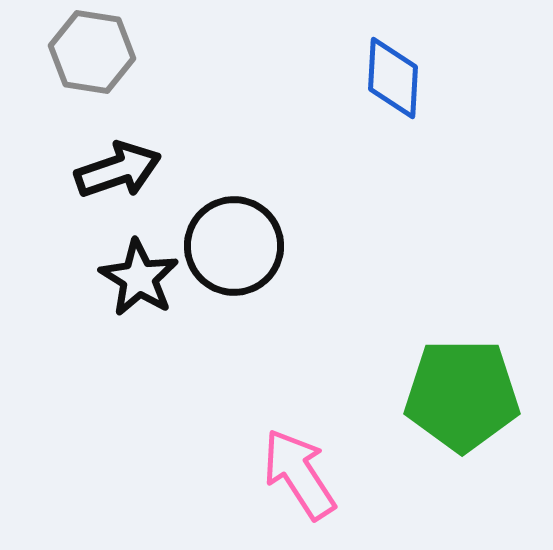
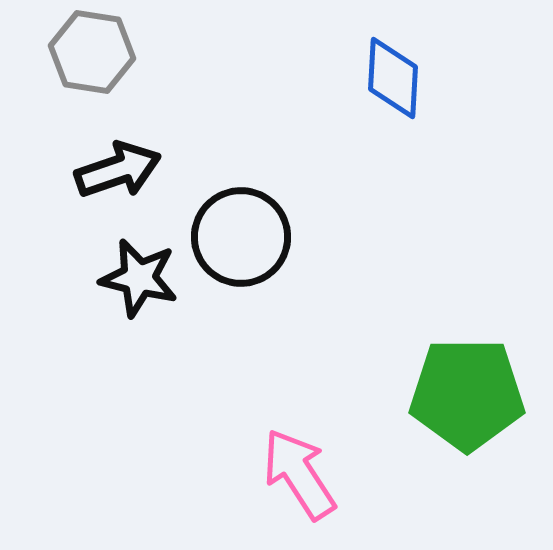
black circle: moved 7 px right, 9 px up
black star: rotated 18 degrees counterclockwise
green pentagon: moved 5 px right, 1 px up
